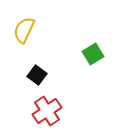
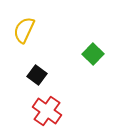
green square: rotated 15 degrees counterclockwise
red cross: rotated 20 degrees counterclockwise
